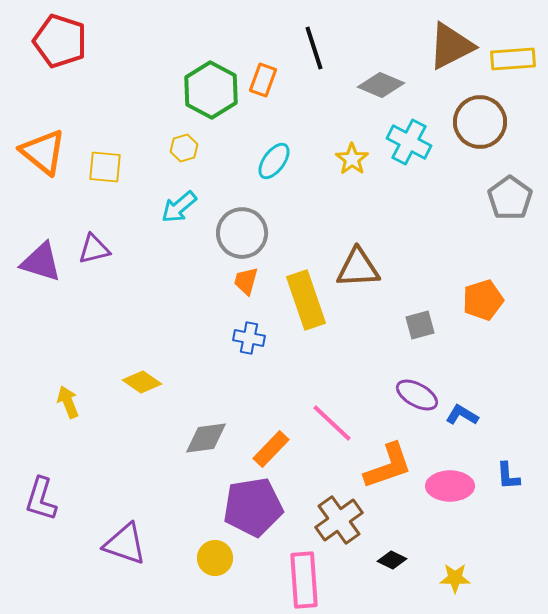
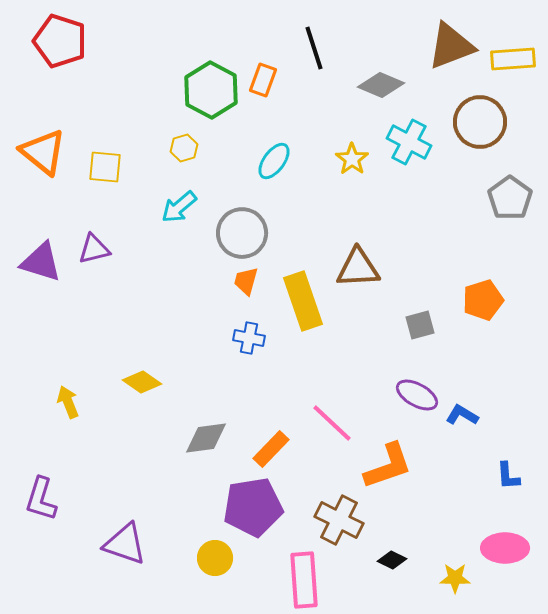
brown triangle at (451, 46): rotated 6 degrees clockwise
yellow rectangle at (306, 300): moved 3 px left, 1 px down
pink ellipse at (450, 486): moved 55 px right, 62 px down
brown cross at (339, 520): rotated 27 degrees counterclockwise
